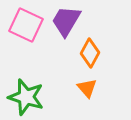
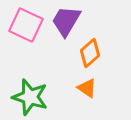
orange diamond: rotated 20 degrees clockwise
orange triangle: rotated 15 degrees counterclockwise
green star: moved 4 px right
